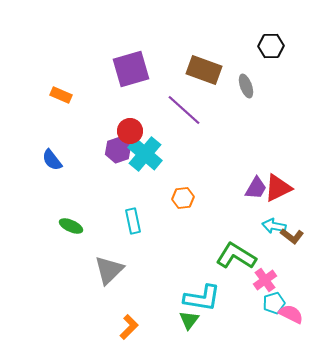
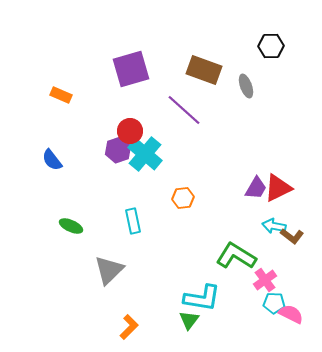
cyan pentagon: rotated 20 degrees clockwise
